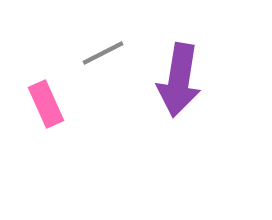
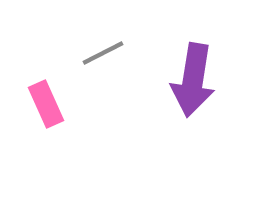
purple arrow: moved 14 px right
